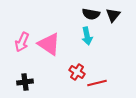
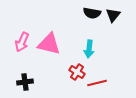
black semicircle: moved 1 px right, 1 px up
cyan arrow: moved 2 px right, 13 px down; rotated 18 degrees clockwise
pink triangle: rotated 20 degrees counterclockwise
